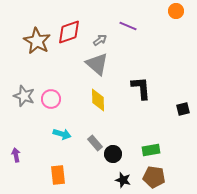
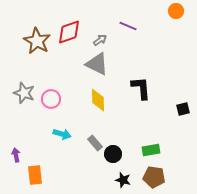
gray triangle: rotated 15 degrees counterclockwise
gray star: moved 3 px up
orange rectangle: moved 23 px left
